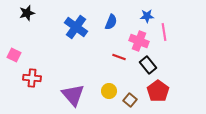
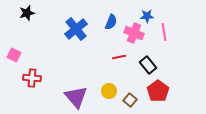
blue cross: moved 2 px down; rotated 15 degrees clockwise
pink cross: moved 5 px left, 8 px up
red line: rotated 32 degrees counterclockwise
purple triangle: moved 3 px right, 2 px down
